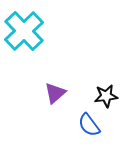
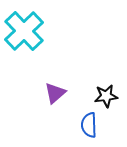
blue semicircle: rotated 35 degrees clockwise
